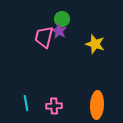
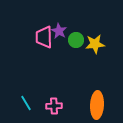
green circle: moved 14 px right, 21 px down
pink trapezoid: rotated 15 degrees counterclockwise
yellow star: rotated 24 degrees counterclockwise
cyan line: rotated 21 degrees counterclockwise
